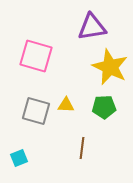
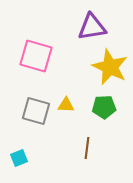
brown line: moved 5 px right
